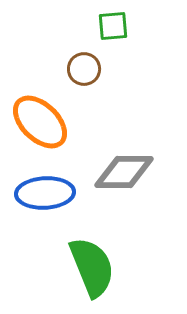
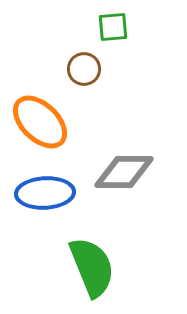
green square: moved 1 px down
